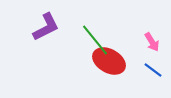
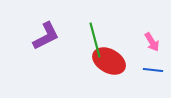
purple L-shape: moved 9 px down
green line: rotated 24 degrees clockwise
blue line: rotated 30 degrees counterclockwise
